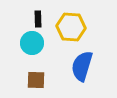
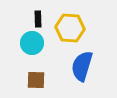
yellow hexagon: moved 1 px left, 1 px down
